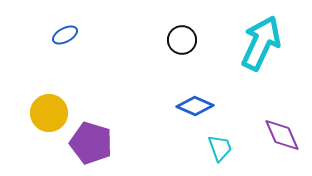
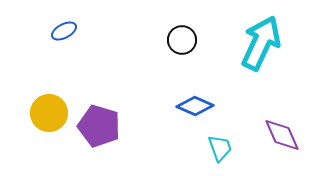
blue ellipse: moved 1 px left, 4 px up
purple pentagon: moved 8 px right, 17 px up
